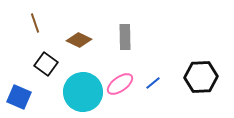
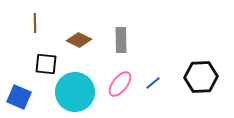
brown line: rotated 18 degrees clockwise
gray rectangle: moved 4 px left, 3 px down
black square: rotated 30 degrees counterclockwise
pink ellipse: rotated 16 degrees counterclockwise
cyan circle: moved 8 px left
